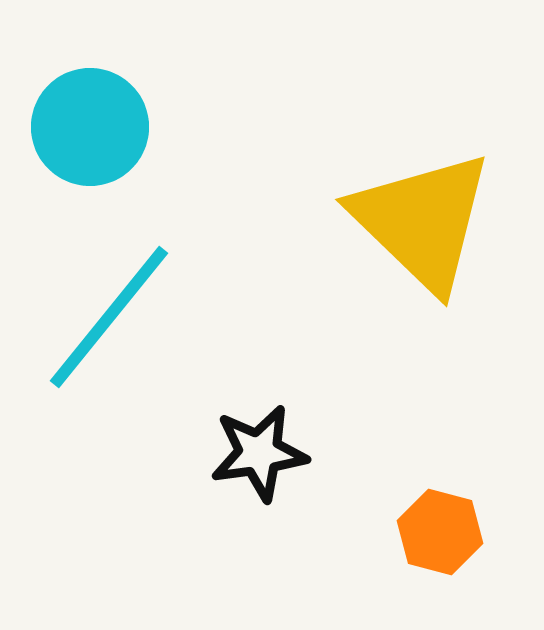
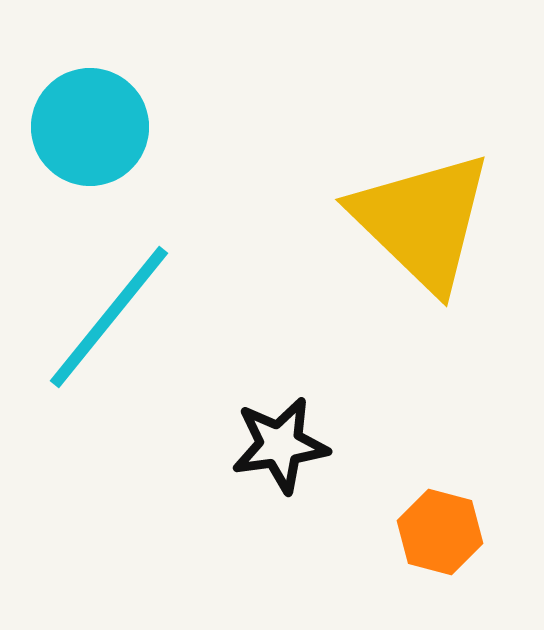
black star: moved 21 px right, 8 px up
